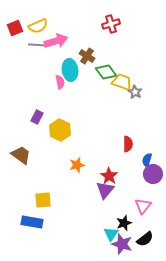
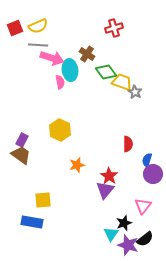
red cross: moved 3 px right, 4 px down
pink arrow: moved 4 px left, 17 px down; rotated 35 degrees clockwise
brown cross: moved 2 px up
purple rectangle: moved 15 px left, 23 px down
purple star: moved 6 px right, 1 px down
